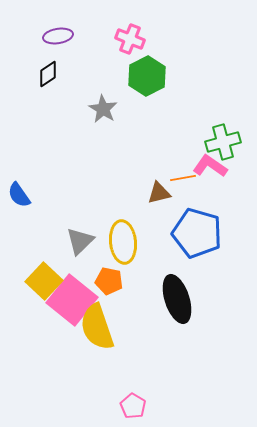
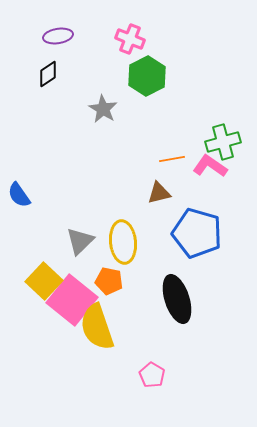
orange line: moved 11 px left, 19 px up
pink pentagon: moved 19 px right, 31 px up
